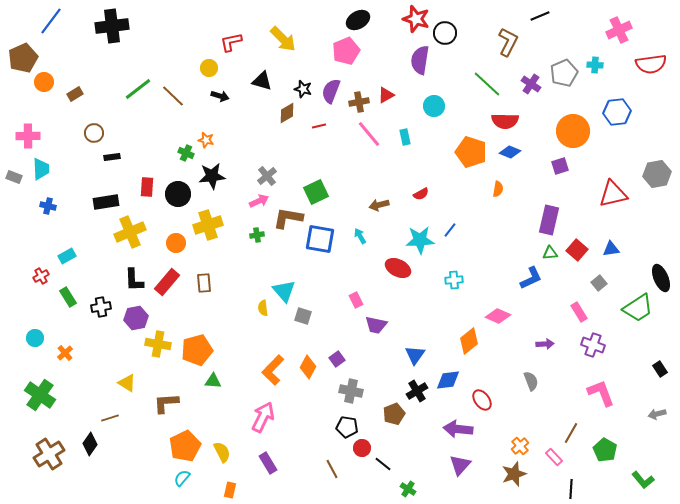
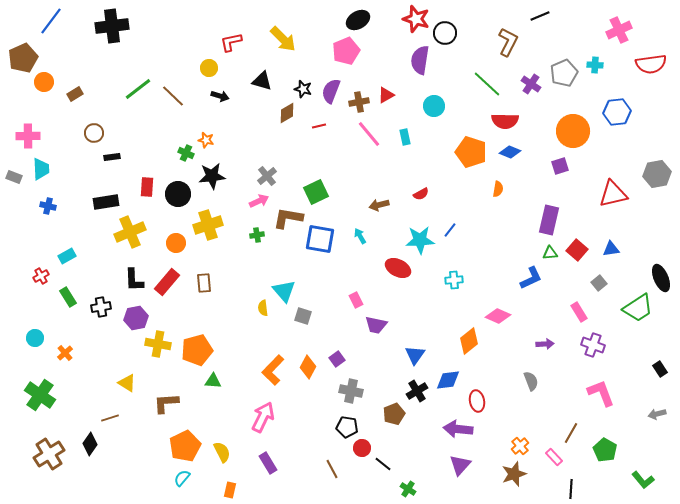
red ellipse at (482, 400): moved 5 px left, 1 px down; rotated 25 degrees clockwise
